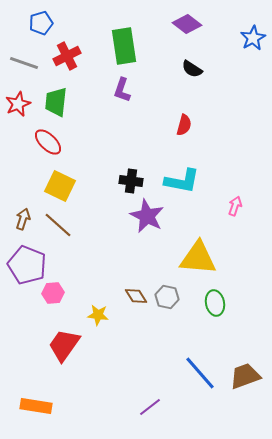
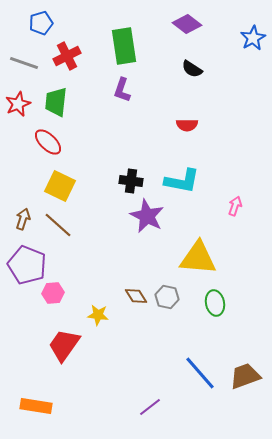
red semicircle: moved 3 px right; rotated 75 degrees clockwise
